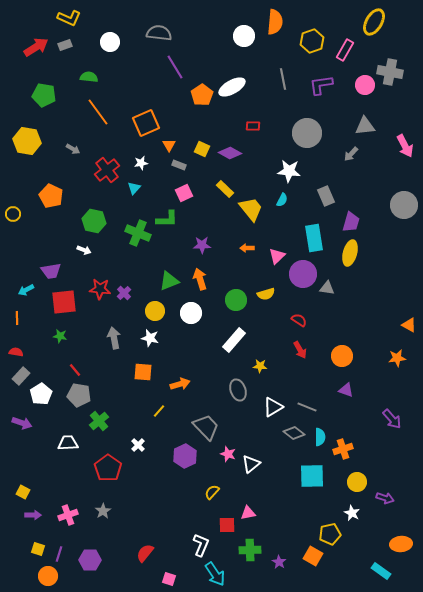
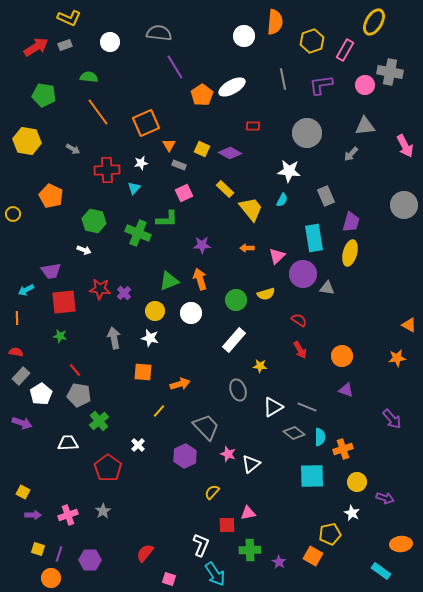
red cross at (107, 170): rotated 35 degrees clockwise
orange circle at (48, 576): moved 3 px right, 2 px down
